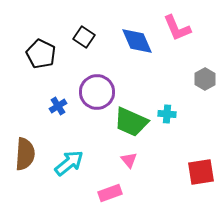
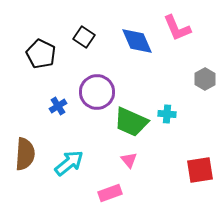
red square: moved 1 px left, 2 px up
